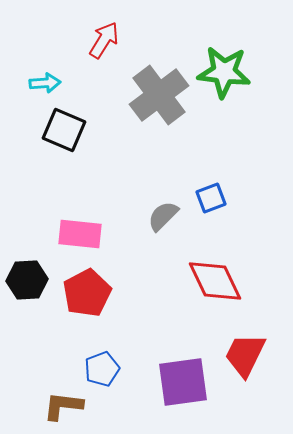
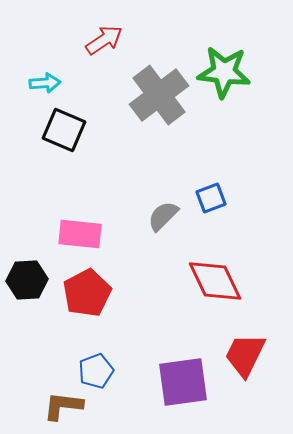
red arrow: rotated 24 degrees clockwise
blue pentagon: moved 6 px left, 2 px down
